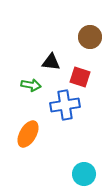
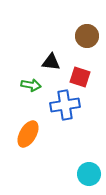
brown circle: moved 3 px left, 1 px up
cyan circle: moved 5 px right
